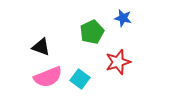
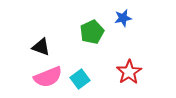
blue star: rotated 24 degrees counterclockwise
red star: moved 11 px right, 10 px down; rotated 15 degrees counterclockwise
cyan square: rotated 18 degrees clockwise
